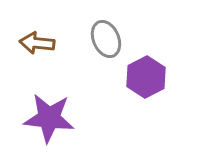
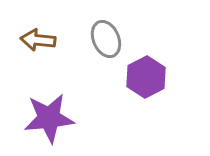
brown arrow: moved 1 px right, 3 px up
purple star: rotated 12 degrees counterclockwise
